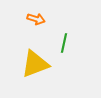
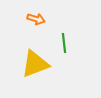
green line: rotated 18 degrees counterclockwise
